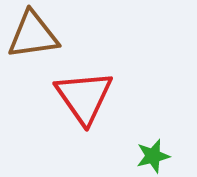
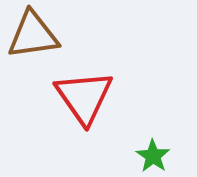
green star: rotated 24 degrees counterclockwise
